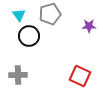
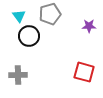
cyan triangle: moved 1 px down
red square: moved 4 px right, 4 px up; rotated 10 degrees counterclockwise
